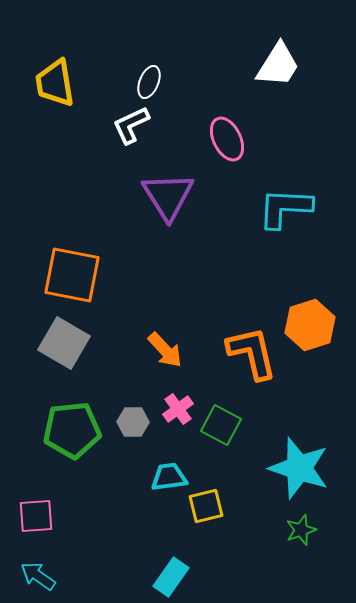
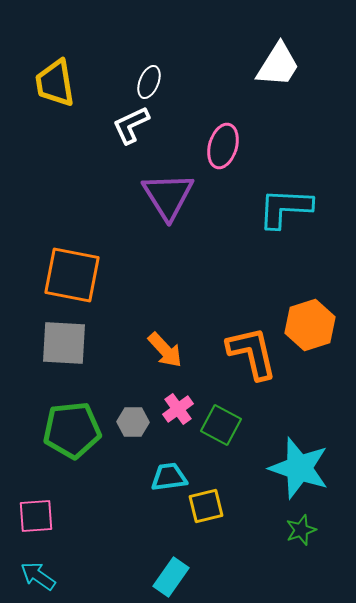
pink ellipse: moved 4 px left, 7 px down; rotated 42 degrees clockwise
gray square: rotated 27 degrees counterclockwise
